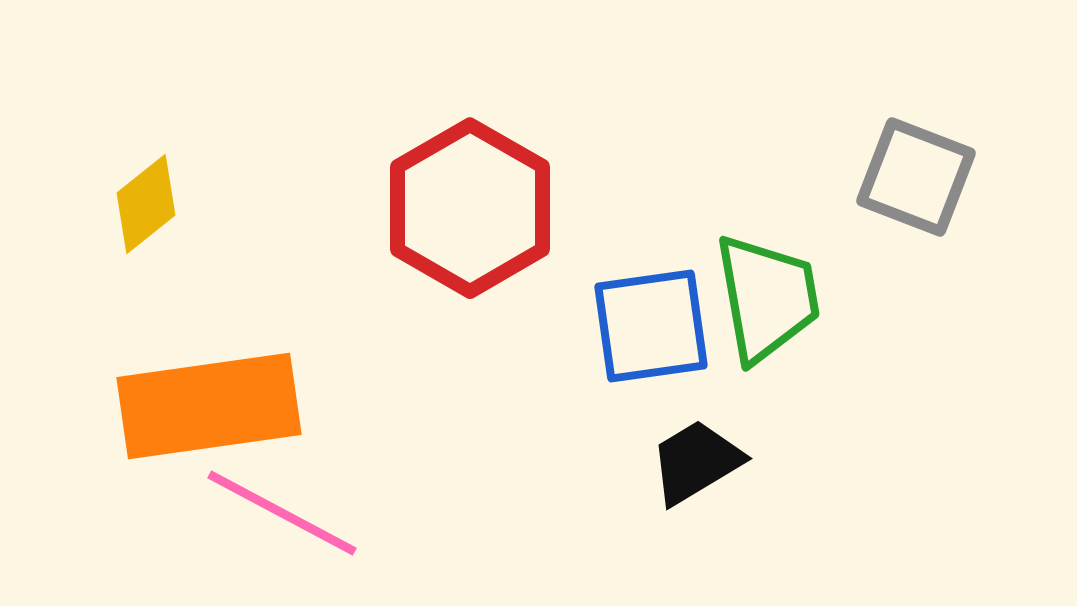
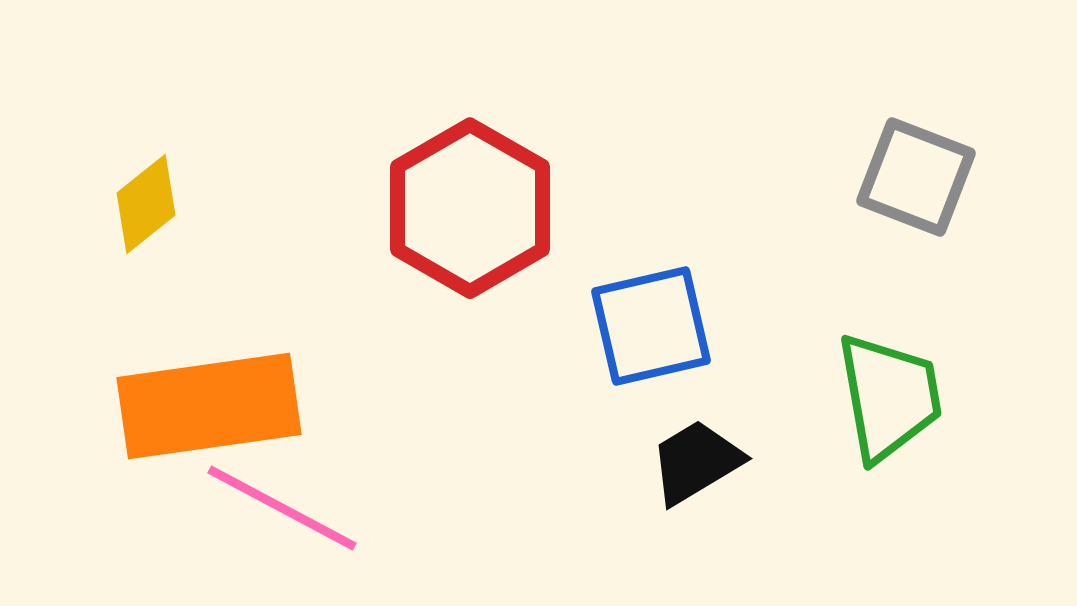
green trapezoid: moved 122 px right, 99 px down
blue square: rotated 5 degrees counterclockwise
pink line: moved 5 px up
